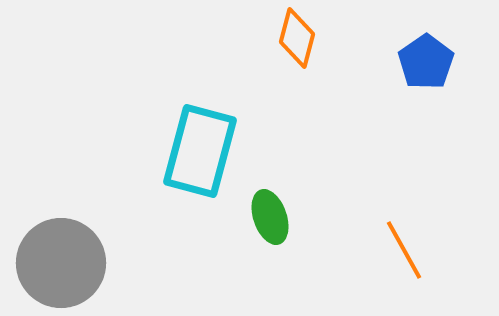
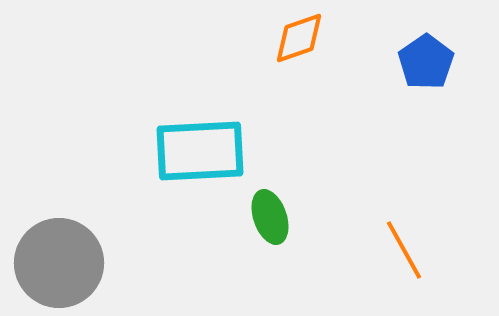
orange diamond: moved 2 px right; rotated 56 degrees clockwise
cyan rectangle: rotated 72 degrees clockwise
gray circle: moved 2 px left
